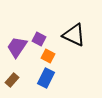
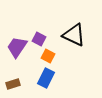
brown rectangle: moved 1 px right, 4 px down; rotated 32 degrees clockwise
